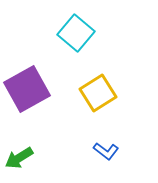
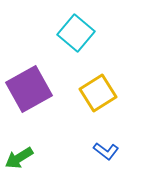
purple square: moved 2 px right
